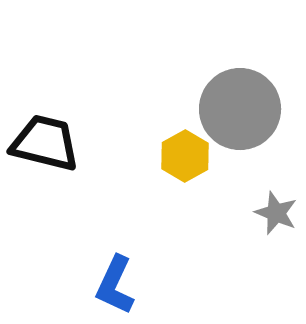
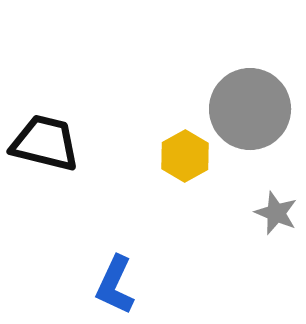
gray circle: moved 10 px right
